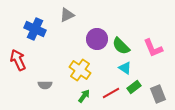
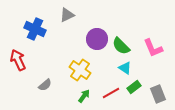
gray semicircle: rotated 40 degrees counterclockwise
